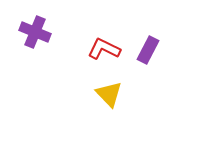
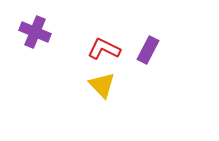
yellow triangle: moved 7 px left, 9 px up
